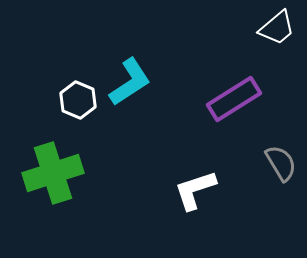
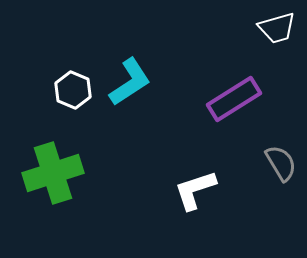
white trapezoid: rotated 24 degrees clockwise
white hexagon: moved 5 px left, 10 px up
